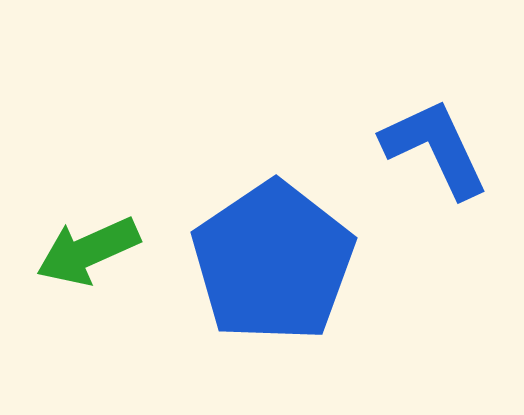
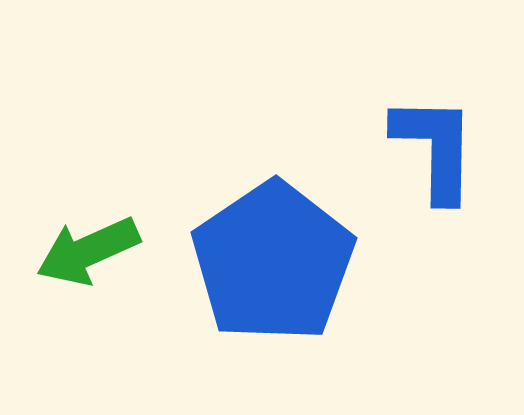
blue L-shape: rotated 26 degrees clockwise
